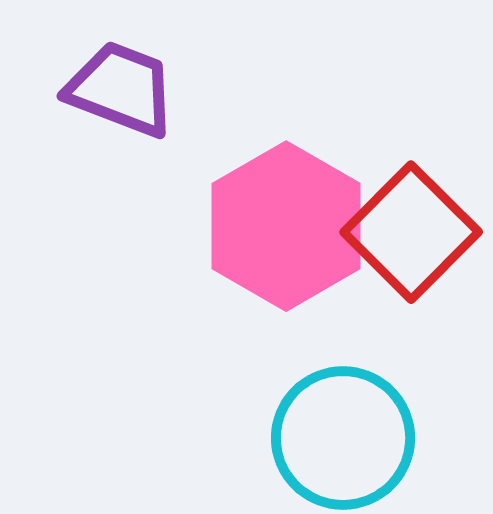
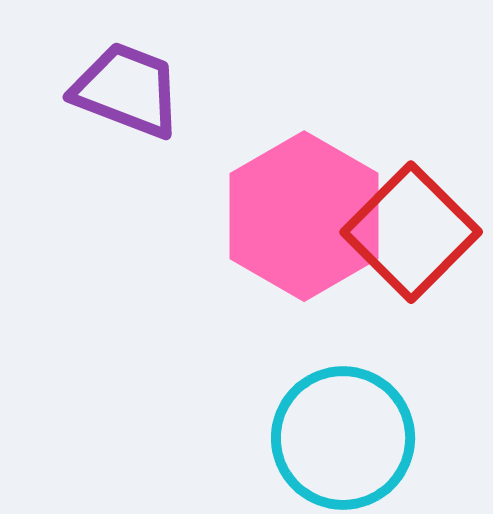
purple trapezoid: moved 6 px right, 1 px down
pink hexagon: moved 18 px right, 10 px up
